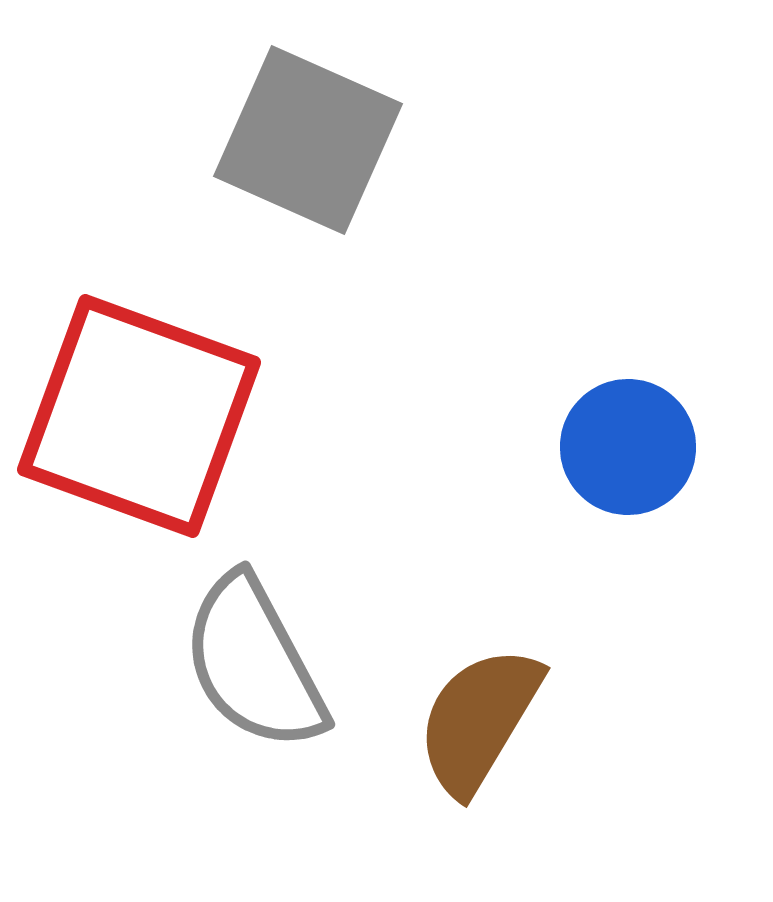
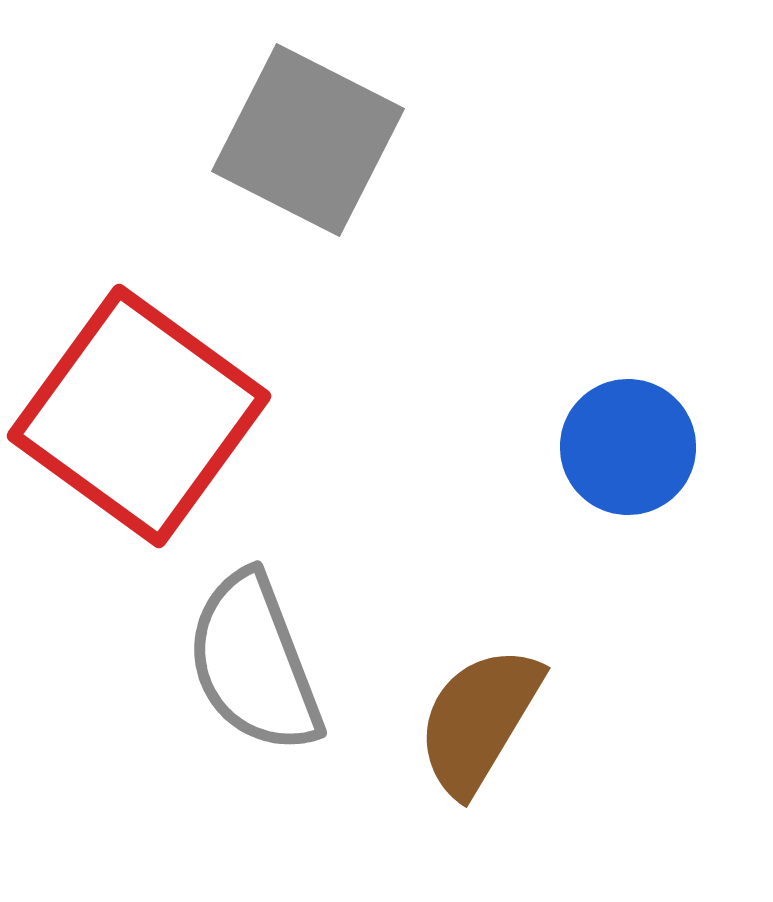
gray square: rotated 3 degrees clockwise
red square: rotated 16 degrees clockwise
gray semicircle: rotated 7 degrees clockwise
